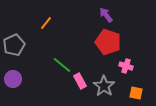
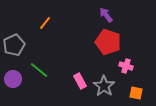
orange line: moved 1 px left
green line: moved 23 px left, 5 px down
